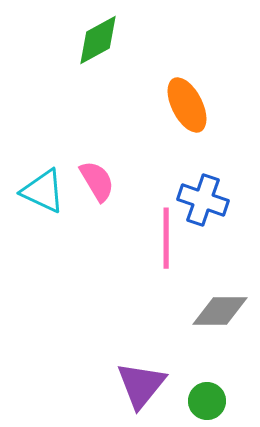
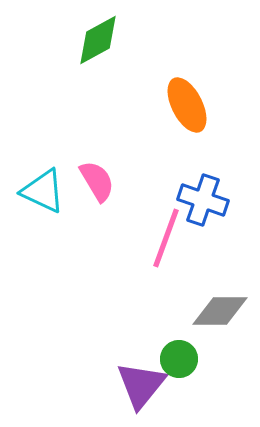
pink line: rotated 20 degrees clockwise
green circle: moved 28 px left, 42 px up
